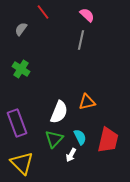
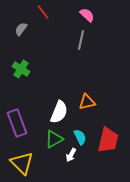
green triangle: rotated 18 degrees clockwise
